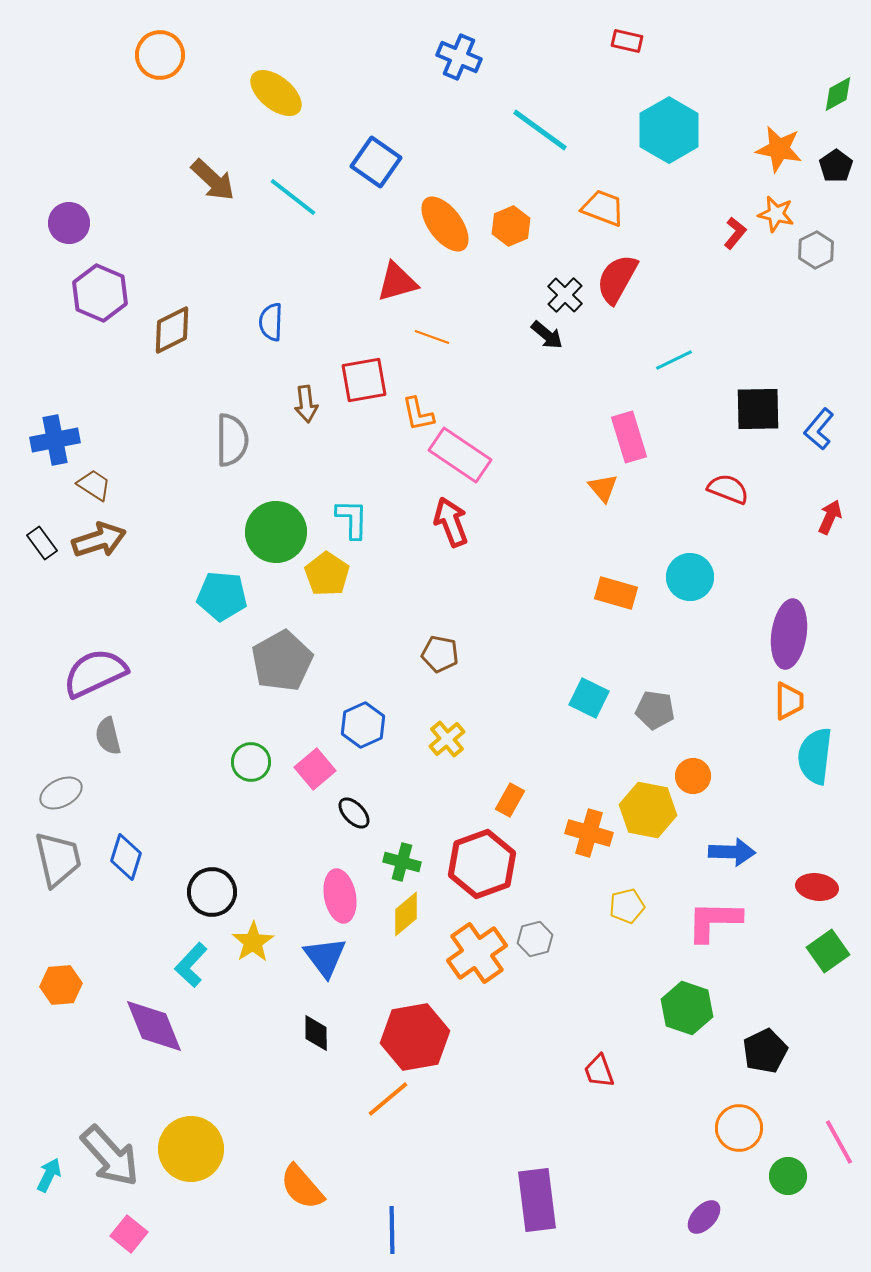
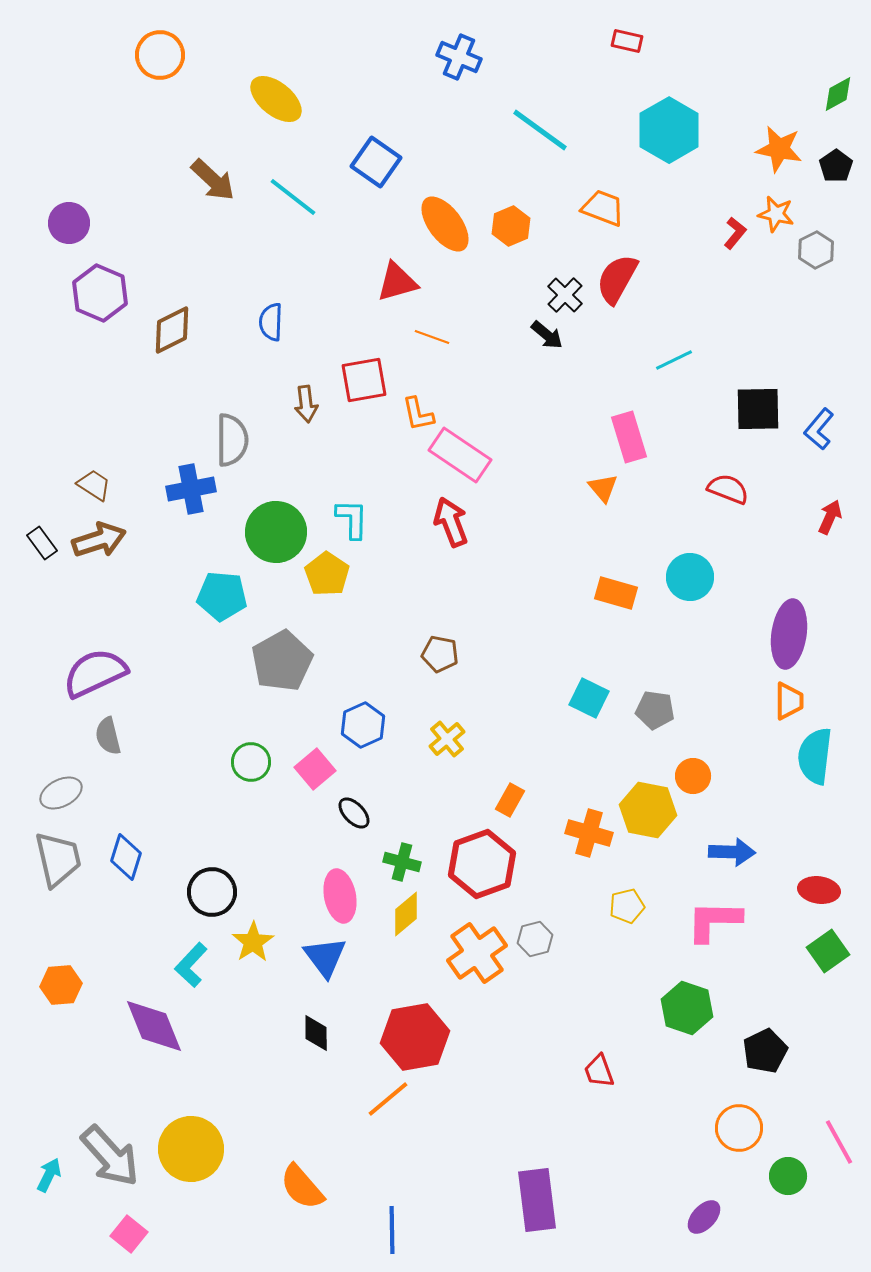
yellow ellipse at (276, 93): moved 6 px down
blue cross at (55, 440): moved 136 px right, 49 px down
red ellipse at (817, 887): moved 2 px right, 3 px down
